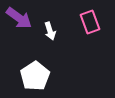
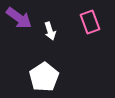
white pentagon: moved 9 px right, 1 px down
